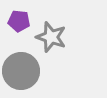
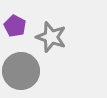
purple pentagon: moved 4 px left, 5 px down; rotated 20 degrees clockwise
